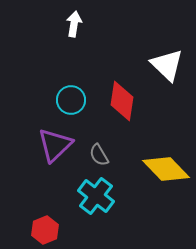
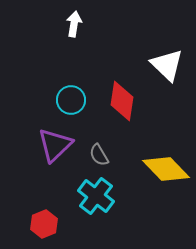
red hexagon: moved 1 px left, 6 px up
